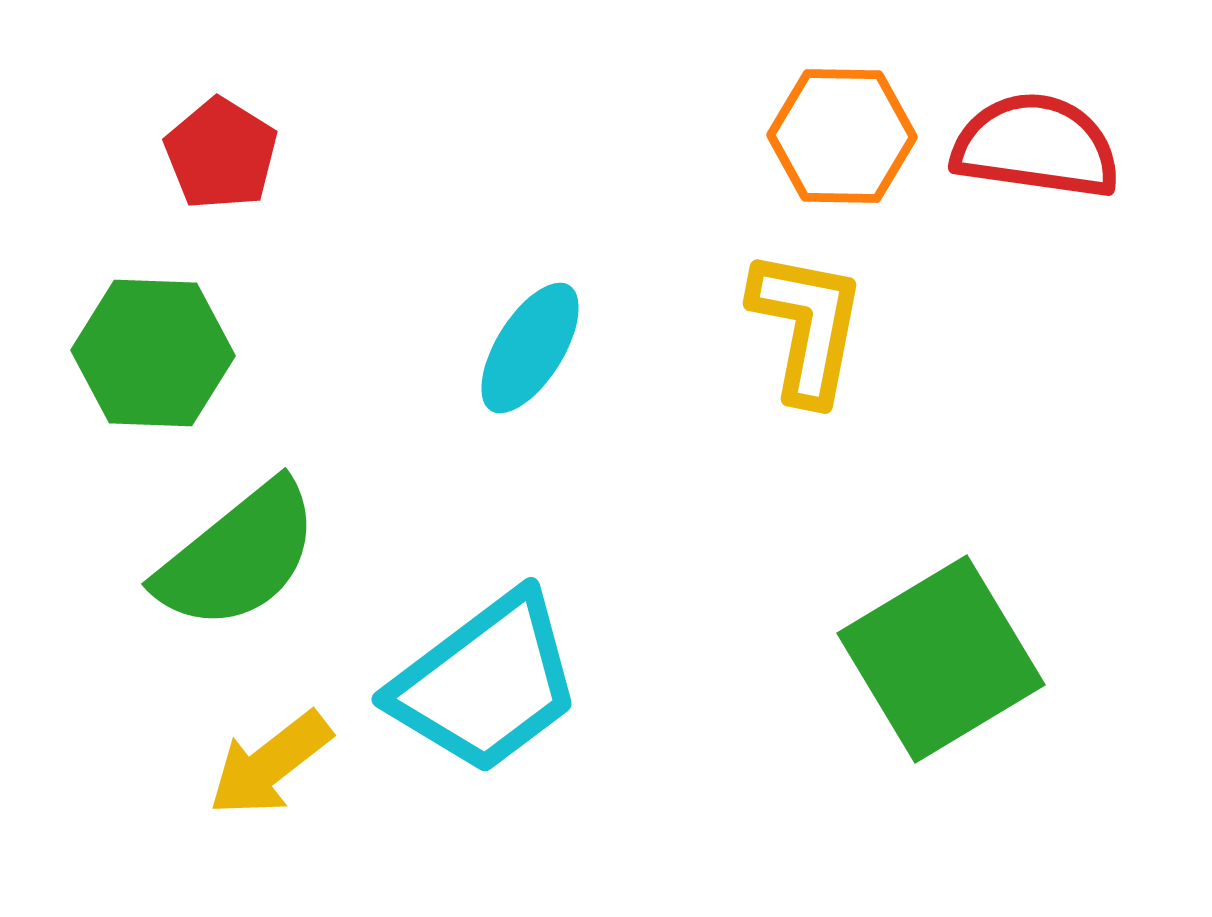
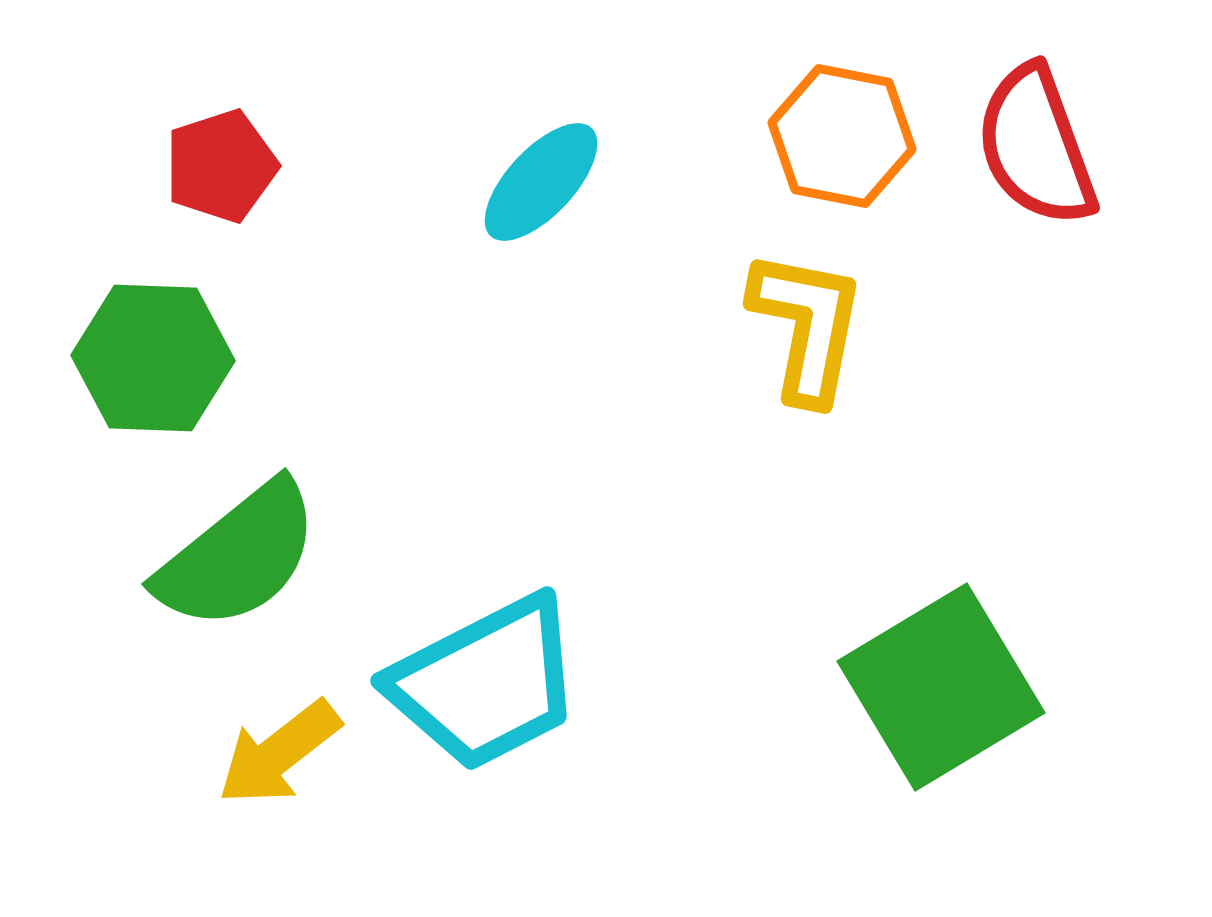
orange hexagon: rotated 10 degrees clockwise
red semicircle: rotated 118 degrees counterclockwise
red pentagon: moved 12 px down; rotated 22 degrees clockwise
cyan ellipse: moved 11 px right, 166 px up; rotated 11 degrees clockwise
green hexagon: moved 5 px down
green square: moved 28 px down
cyan trapezoid: rotated 10 degrees clockwise
yellow arrow: moved 9 px right, 11 px up
